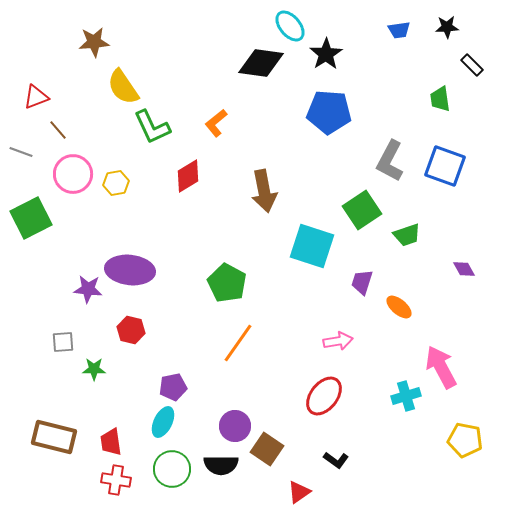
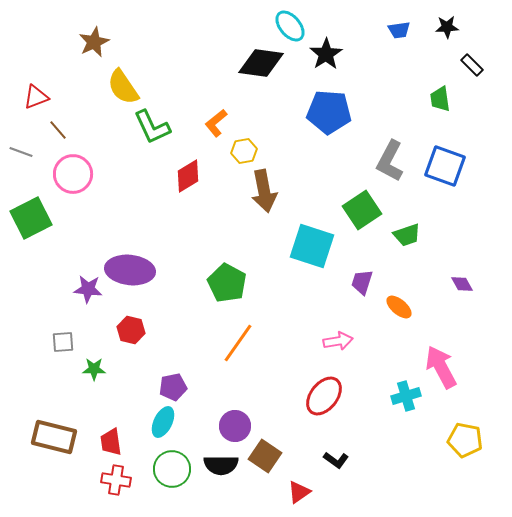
brown star at (94, 42): rotated 20 degrees counterclockwise
yellow hexagon at (116, 183): moved 128 px right, 32 px up
purple diamond at (464, 269): moved 2 px left, 15 px down
brown square at (267, 449): moved 2 px left, 7 px down
